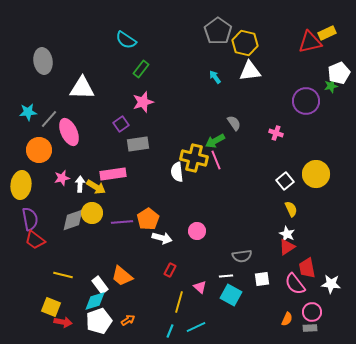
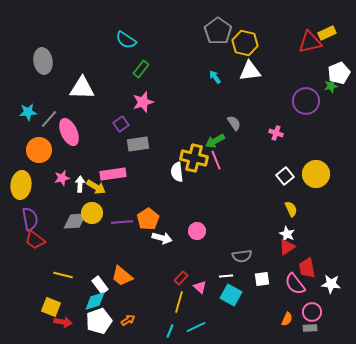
white square at (285, 181): moved 5 px up
gray diamond at (73, 220): moved 2 px right, 1 px down; rotated 15 degrees clockwise
red rectangle at (170, 270): moved 11 px right, 8 px down; rotated 16 degrees clockwise
